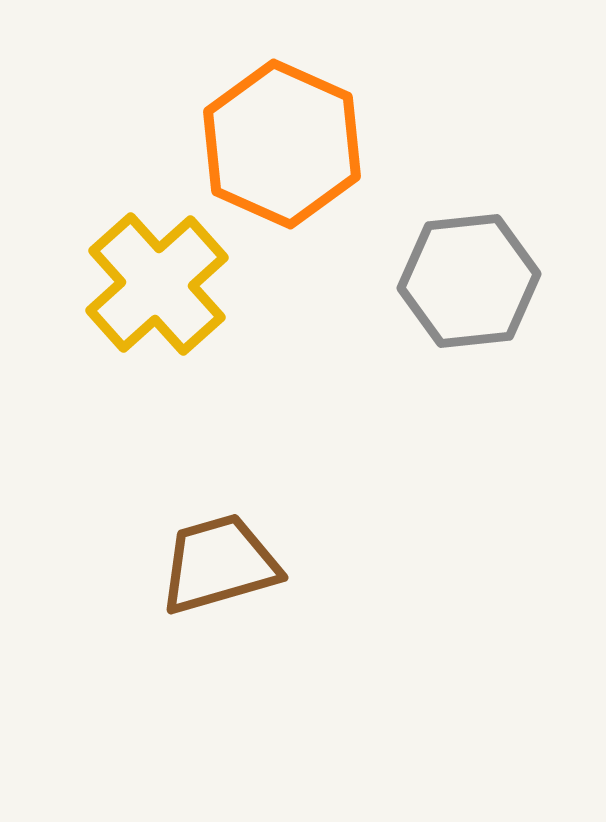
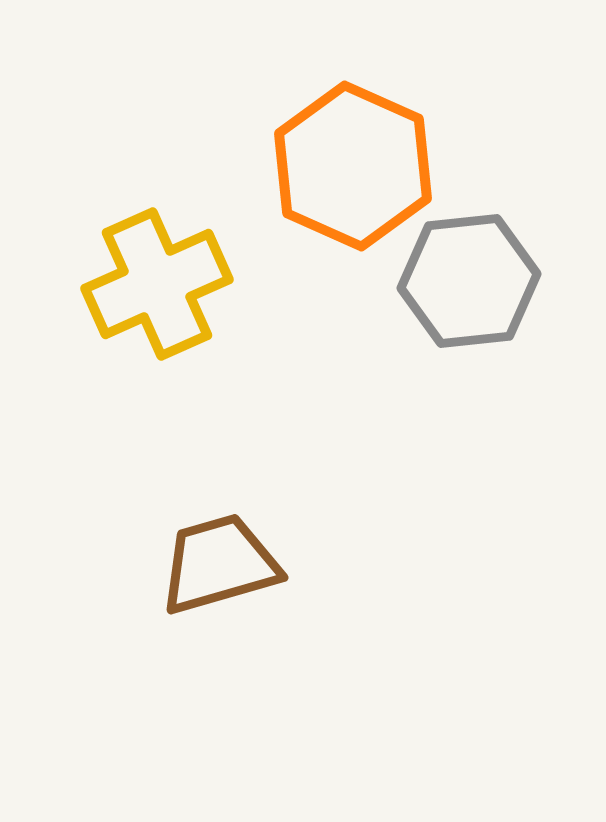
orange hexagon: moved 71 px right, 22 px down
yellow cross: rotated 18 degrees clockwise
